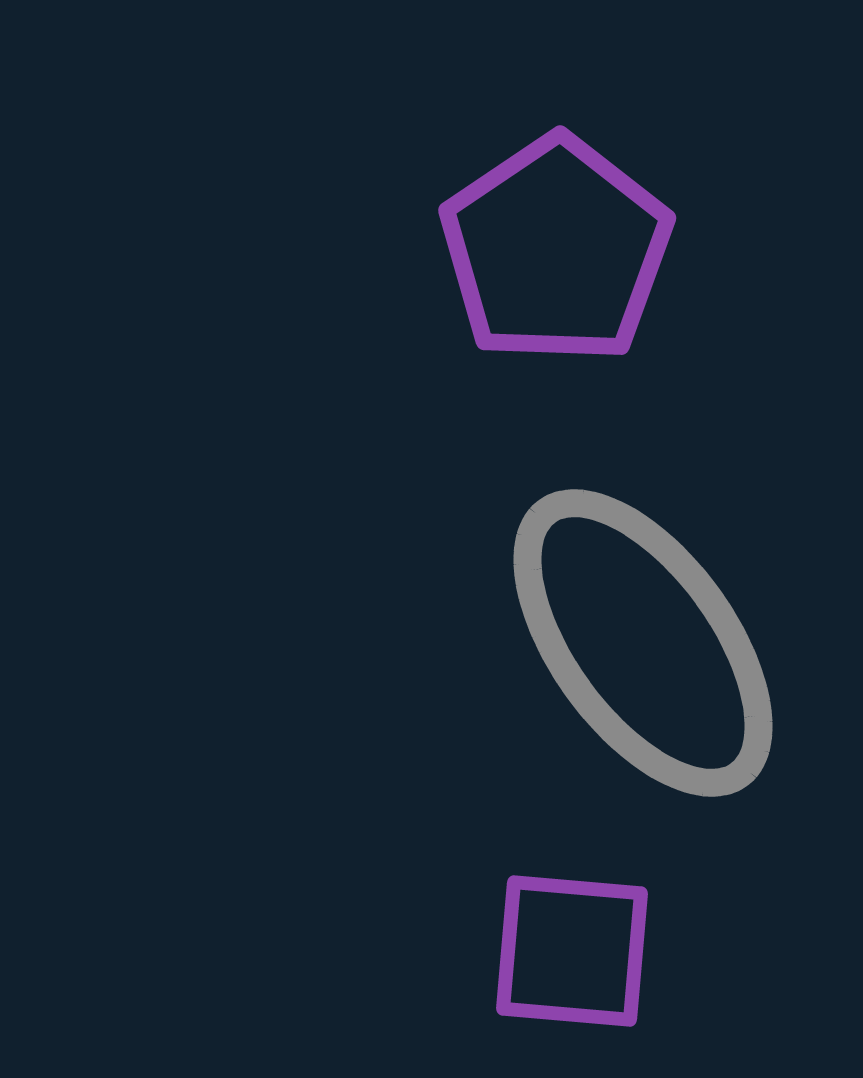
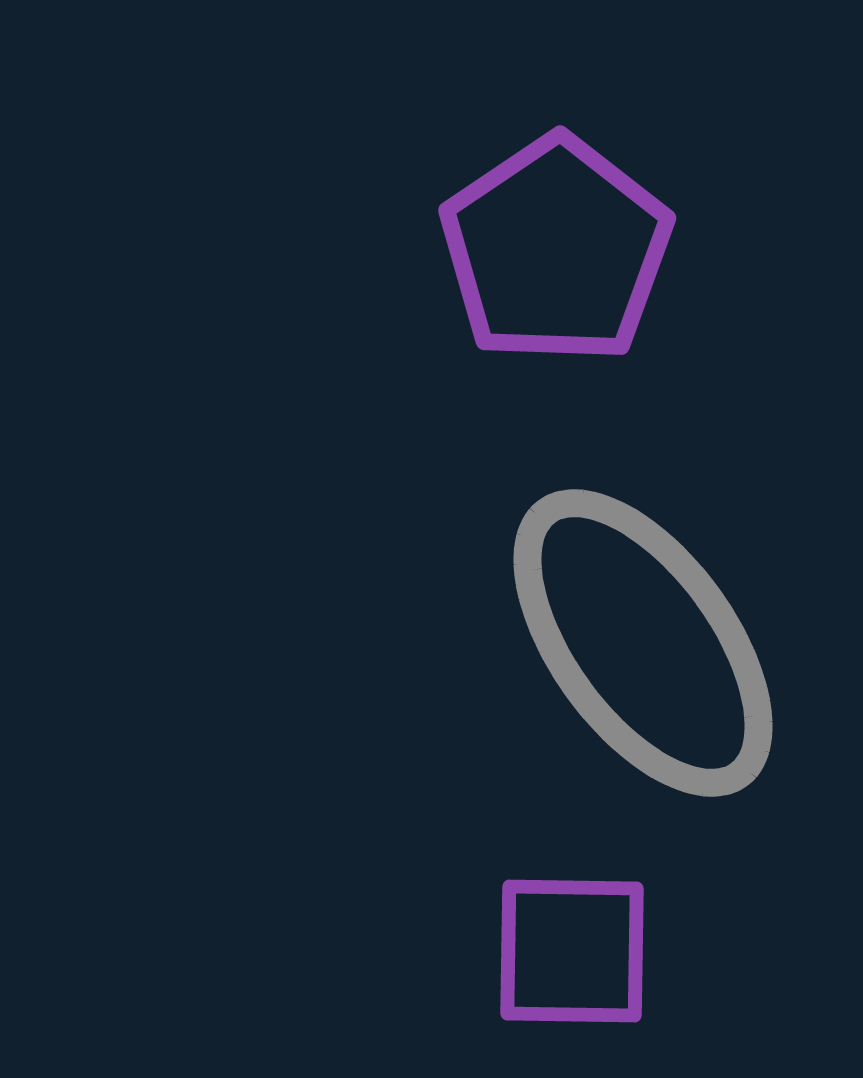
purple square: rotated 4 degrees counterclockwise
